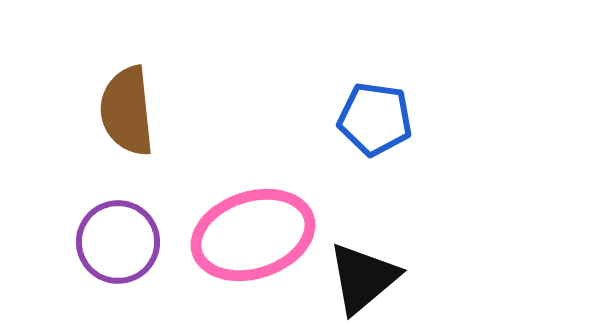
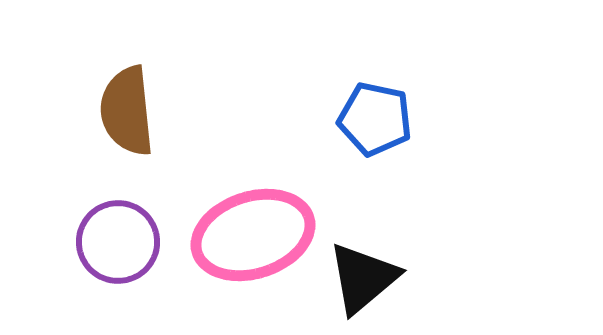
blue pentagon: rotated 4 degrees clockwise
